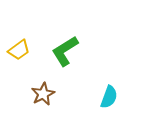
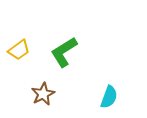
green L-shape: moved 1 px left, 1 px down
